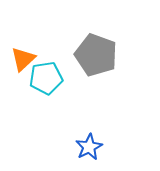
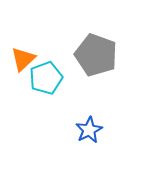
cyan pentagon: rotated 12 degrees counterclockwise
blue star: moved 17 px up
